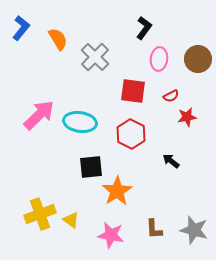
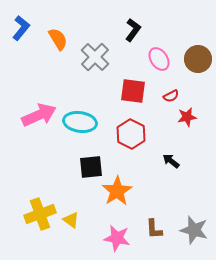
black L-shape: moved 11 px left, 2 px down
pink ellipse: rotated 40 degrees counterclockwise
pink arrow: rotated 20 degrees clockwise
pink star: moved 6 px right, 3 px down
